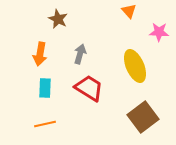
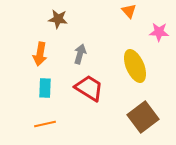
brown star: rotated 18 degrees counterclockwise
